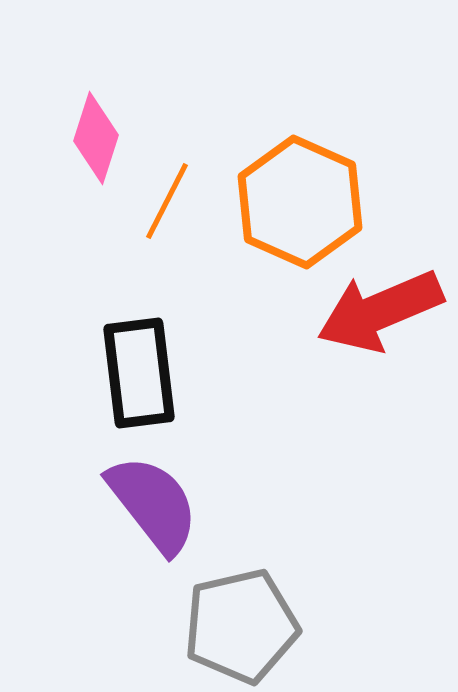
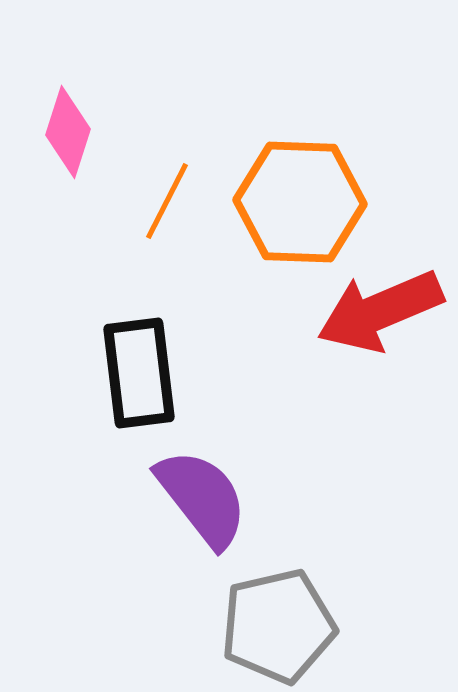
pink diamond: moved 28 px left, 6 px up
orange hexagon: rotated 22 degrees counterclockwise
purple semicircle: moved 49 px right, 6 px up
gray pentagon: moved 37 px right
